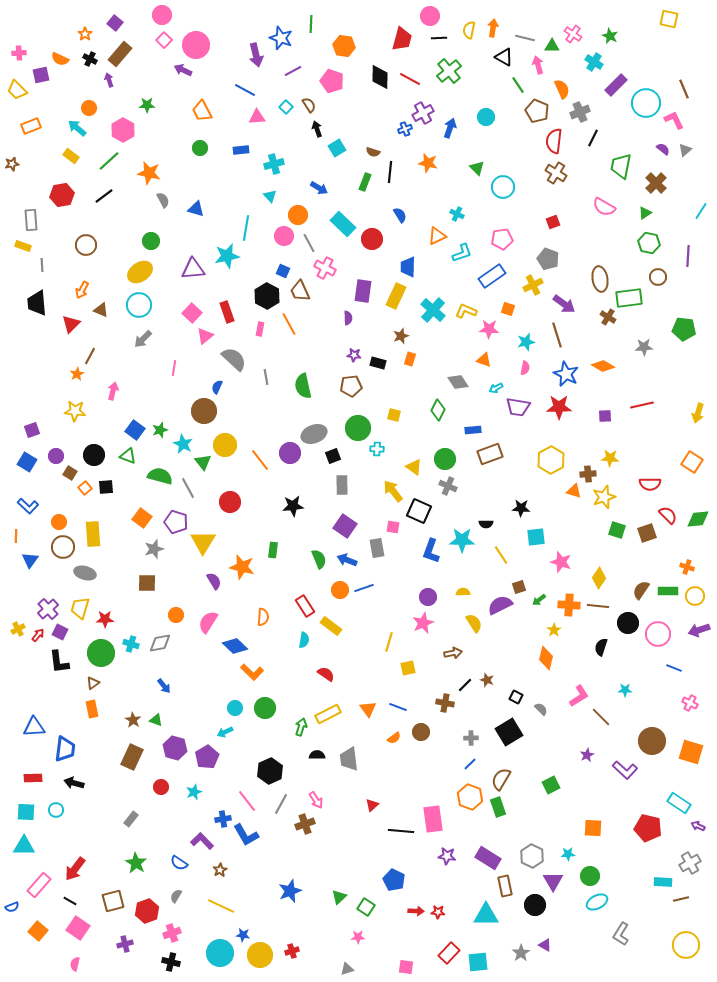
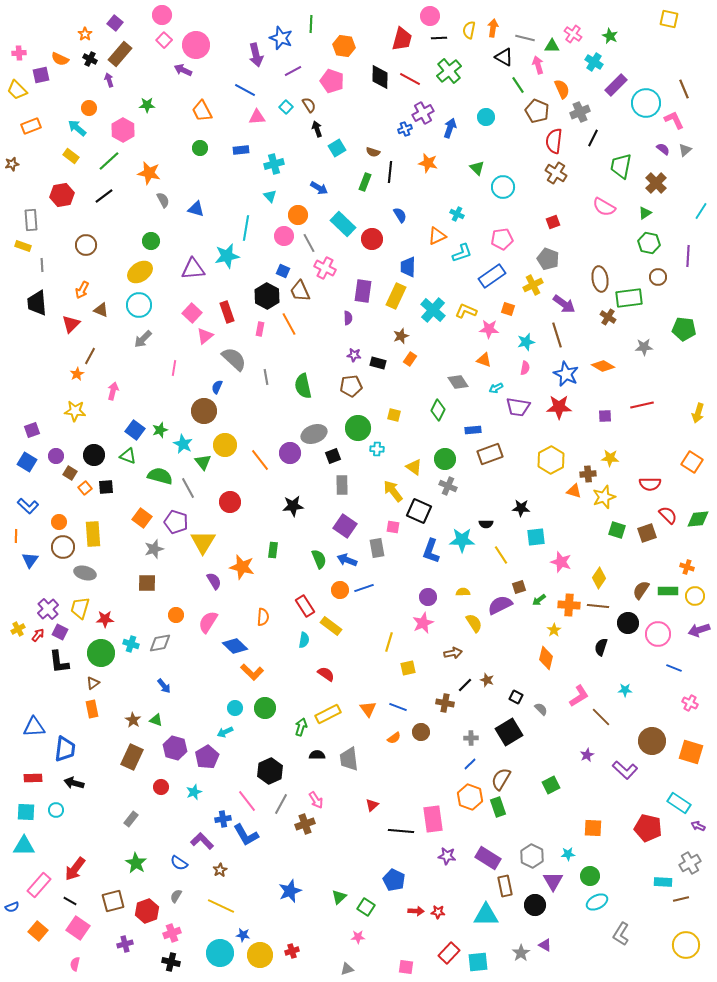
orange rectangle at (410, 359): rotated 16 degrees clockwise
